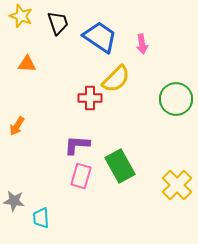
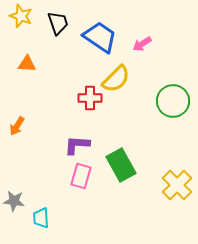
pink arrow: rotated 66 degrees clockwise
green circle: moved 3 px left, 2 px down
green rectangle: moved 1 px right, 1 px up
